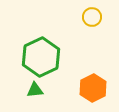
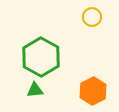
green hexagon: rotated 6 degrees counterclockwise
orange hexagon: moved 3 px down
